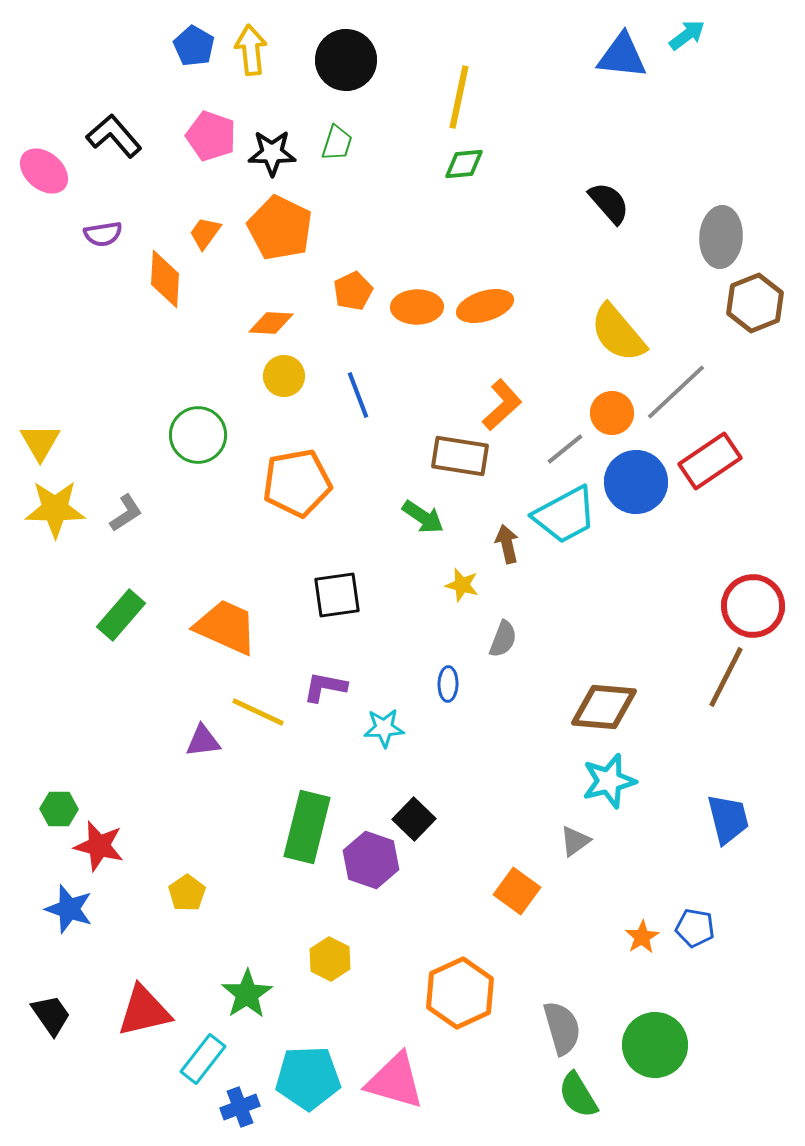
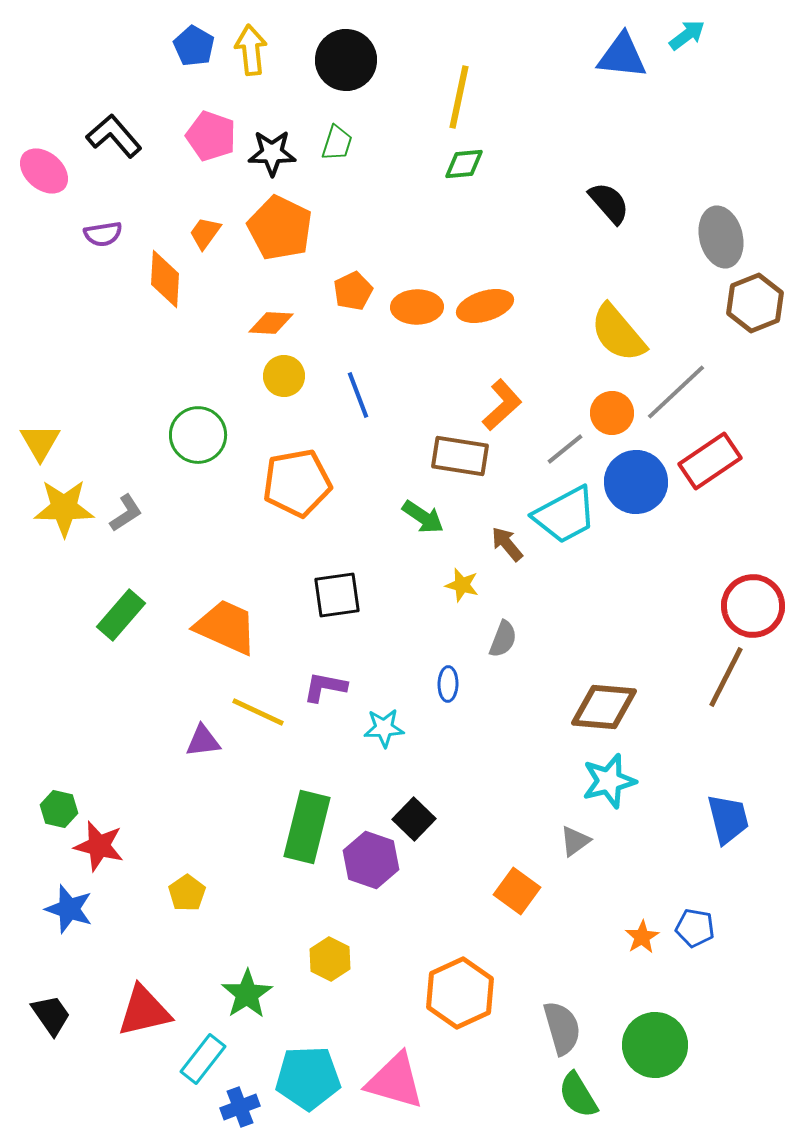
gray ellipse at (721, 237): rotated 18 degrees counterclockwise
yellow star at (55, 509): moved 9 px right, 1 px up
brown arrow at (507, 544): rotated 27 degrees counterclockwise
green hexagon at (59, 809): rotated 12 degrees clockwise
